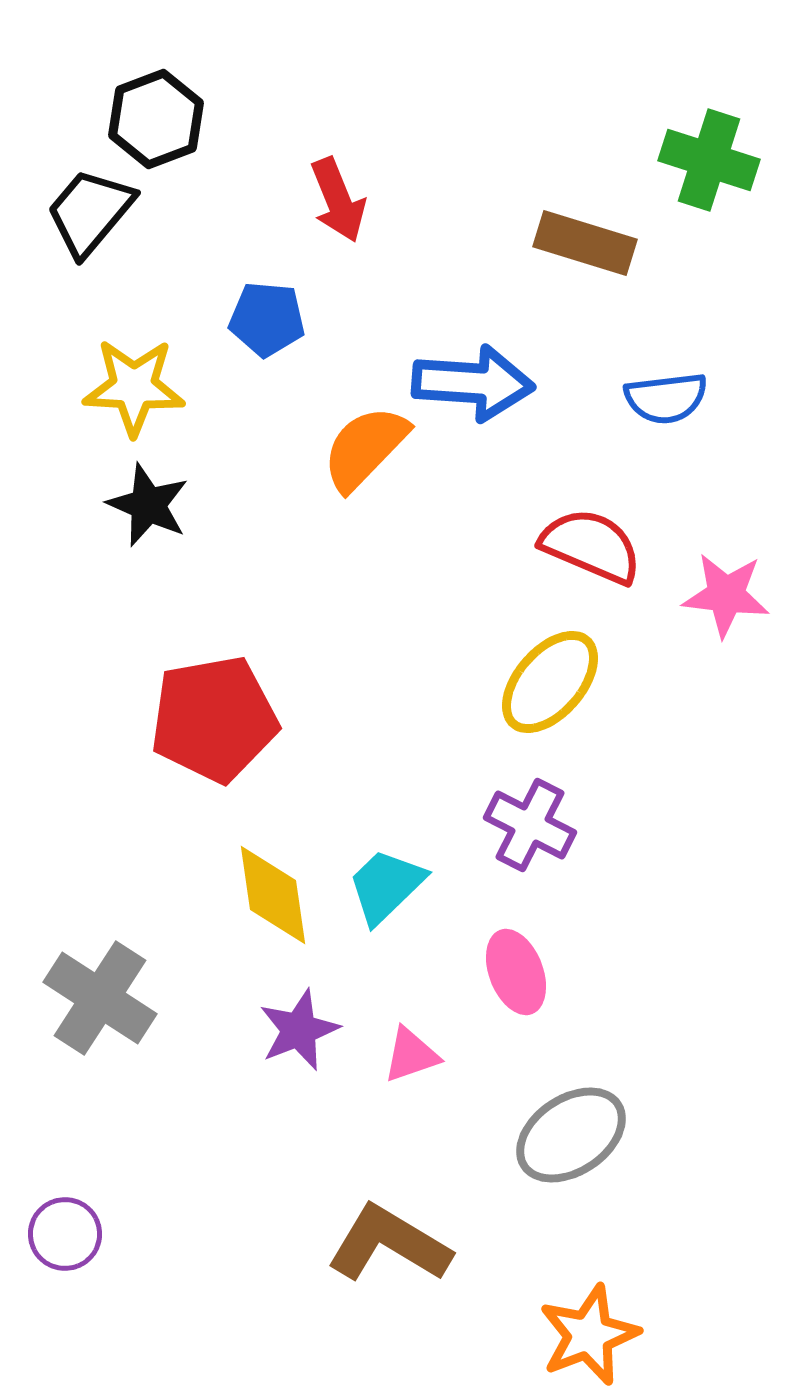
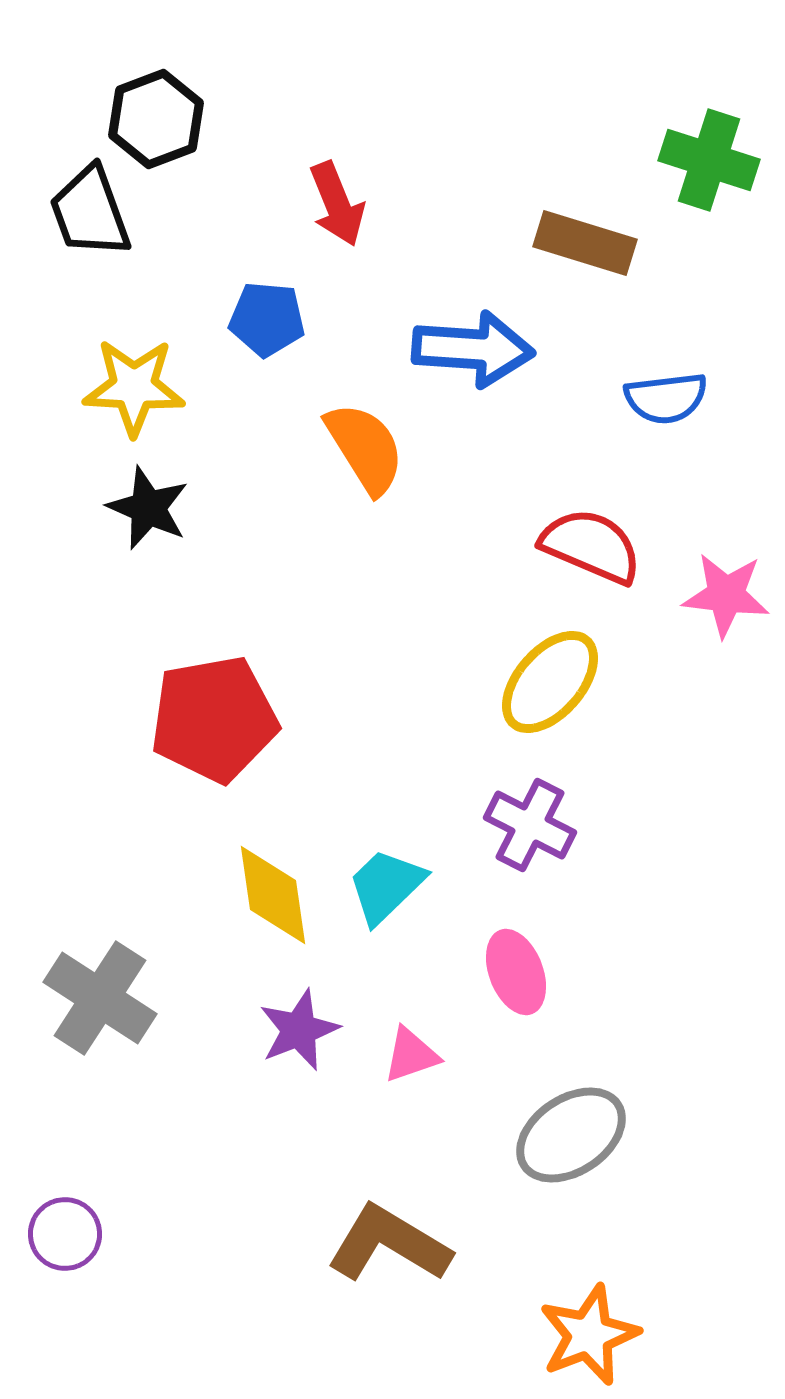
red arrow: moved 1 px left, 4 px down
black trapezoid: rotated 60 degrees counterclockwise
blue arrow: moved 34 px up
orange semicircle: rotated 104 degrees clockwise
black star: moved 3 px down
